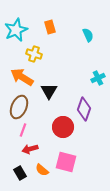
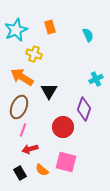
cyan cross: moved 2 px left, 1 px down
